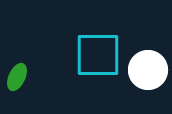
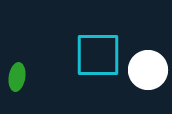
green ellipse: rotated 16 degrees counterclockwise
